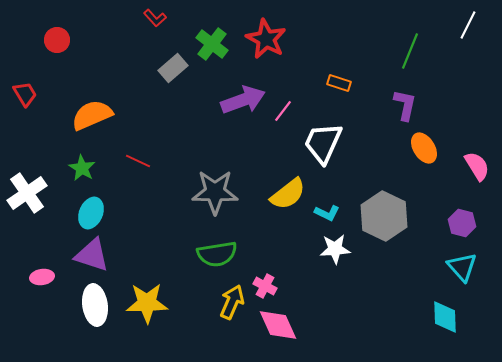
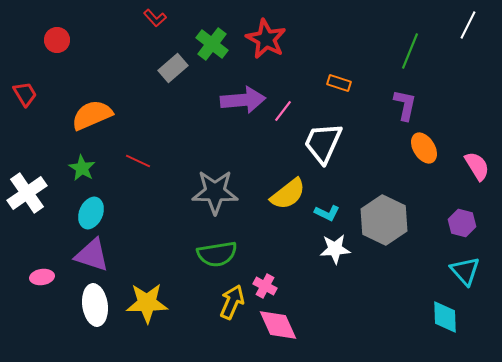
purple arrow: rotated 15 degrees clockwise
gray hexagon: moved 4 px down
cyan triangle: moved 3 px right, 4 px down
